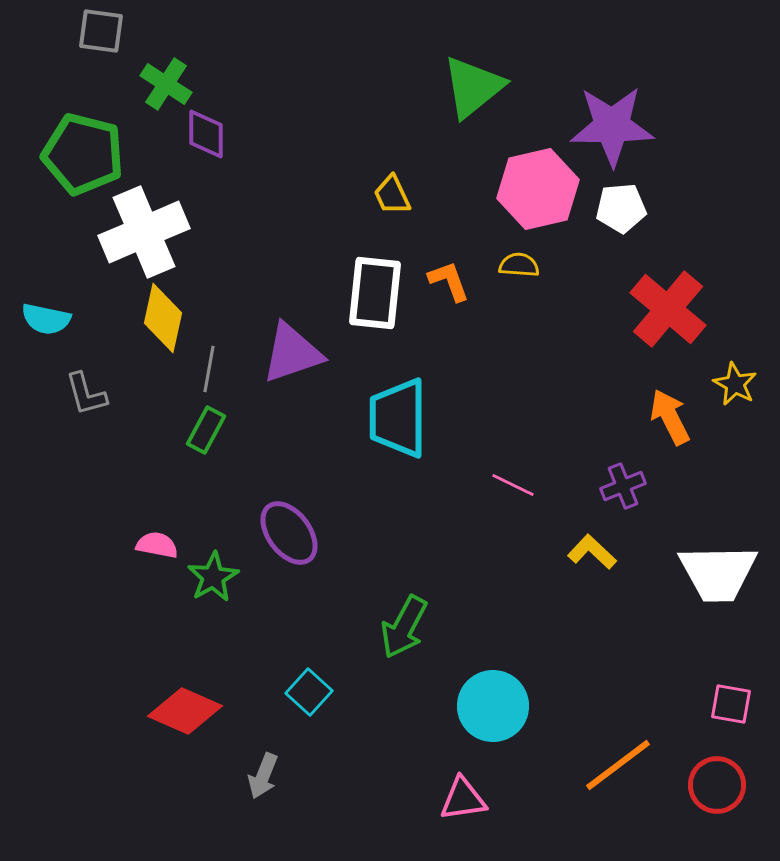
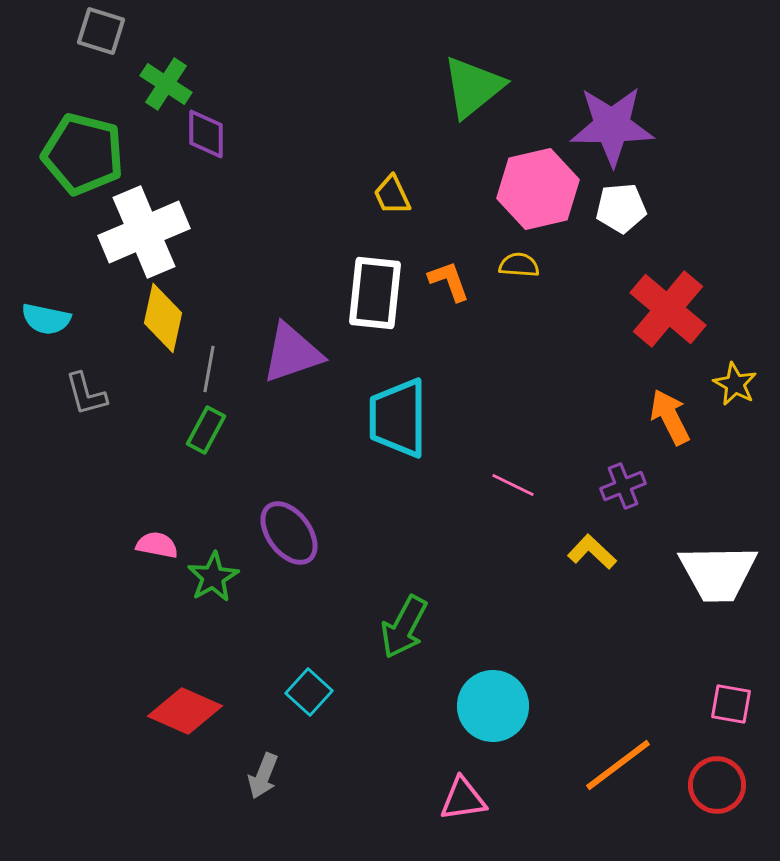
gray square: rotated 9 degrees clockwise
